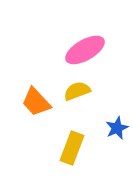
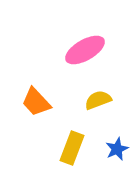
yellow semicircle: moved 21 px right, 9 px down
blue star: moved 21 px down
